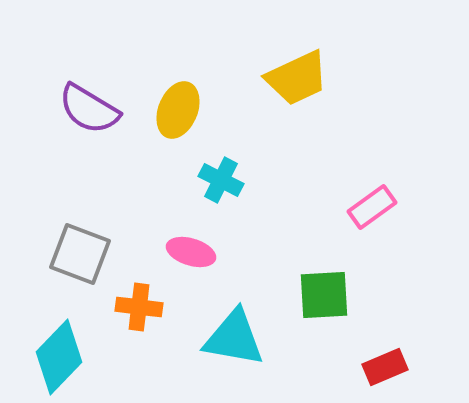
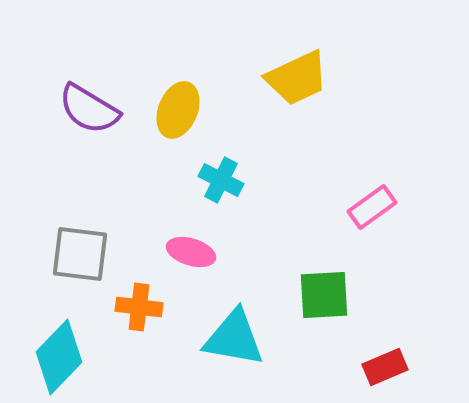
gray square: rotated 14 degrees counterclockwise
